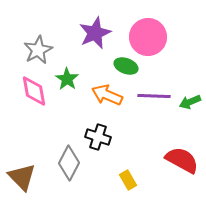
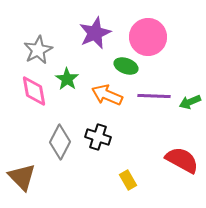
gray diamond: moved 9 px left, 21 px up
